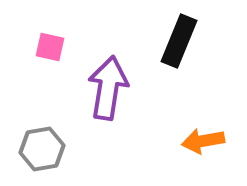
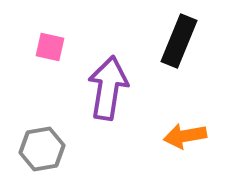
orange arrow: moved 18 px left, 5 px up
